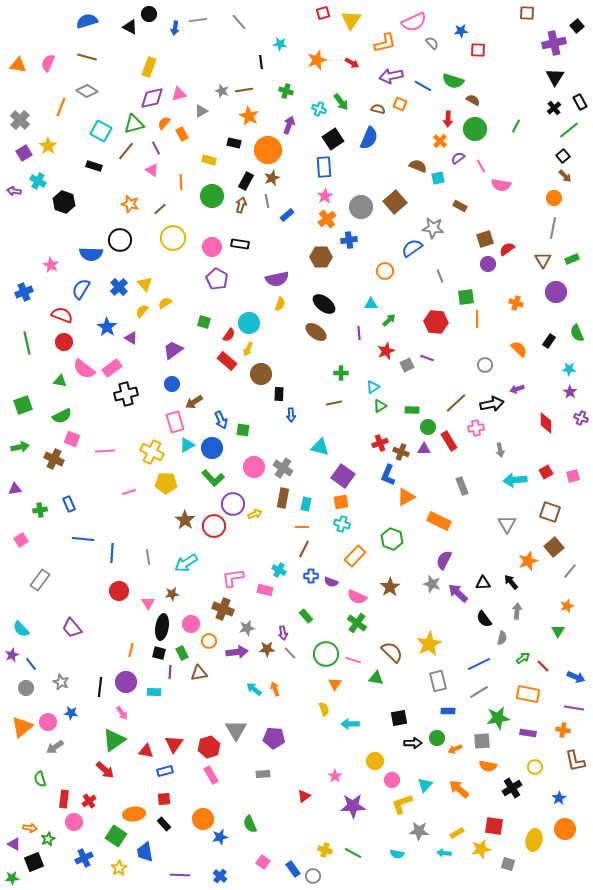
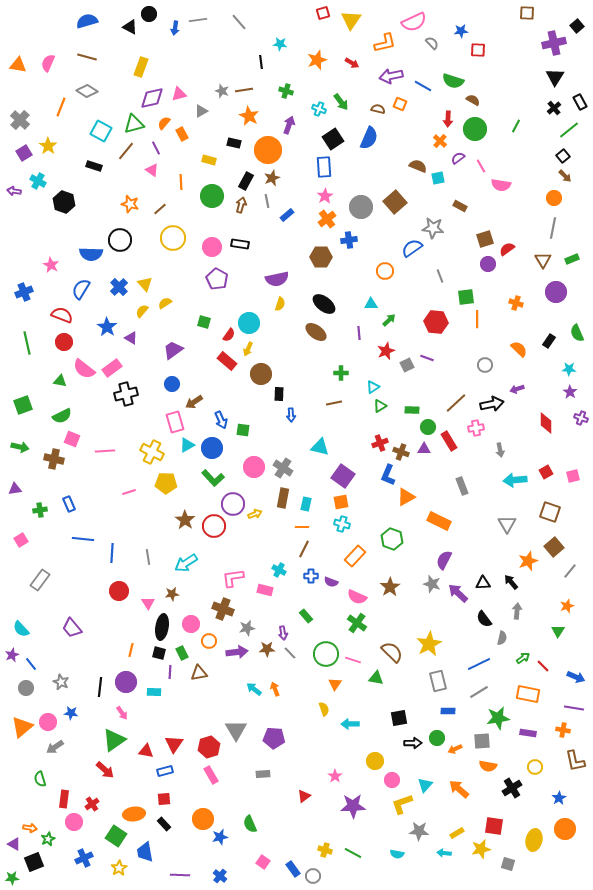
yellow rectangle at (149, 67): moved 8 px left
green arrow at (20, 447): rotated 24 degrees clockwise
brown cross at (54, 459): rotated 12 degrees counterclockwise
red cross at (89, 801): moved 3 px right, 3 px down
